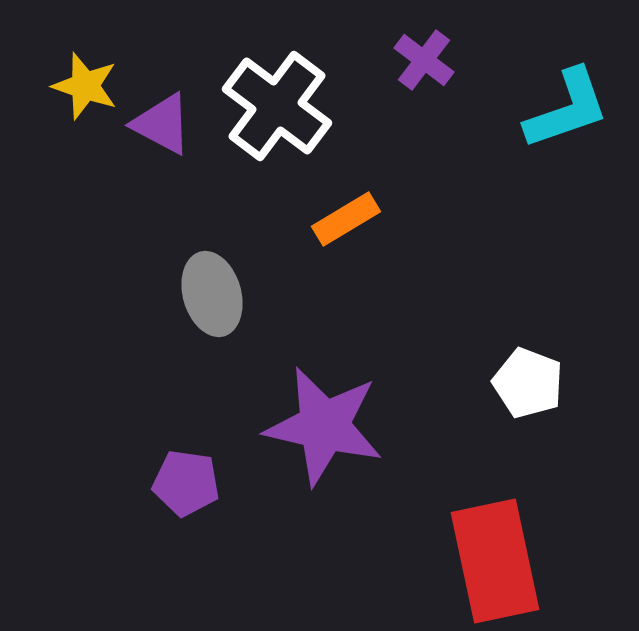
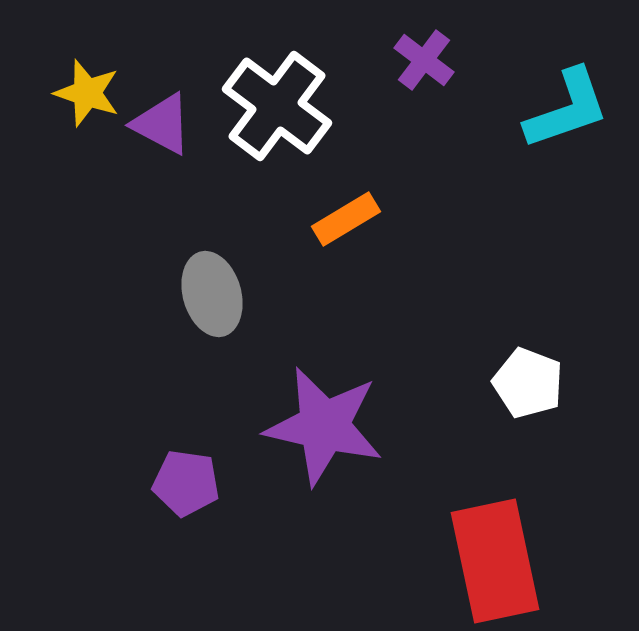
yellow star: moved 2 px right, 7 px down
